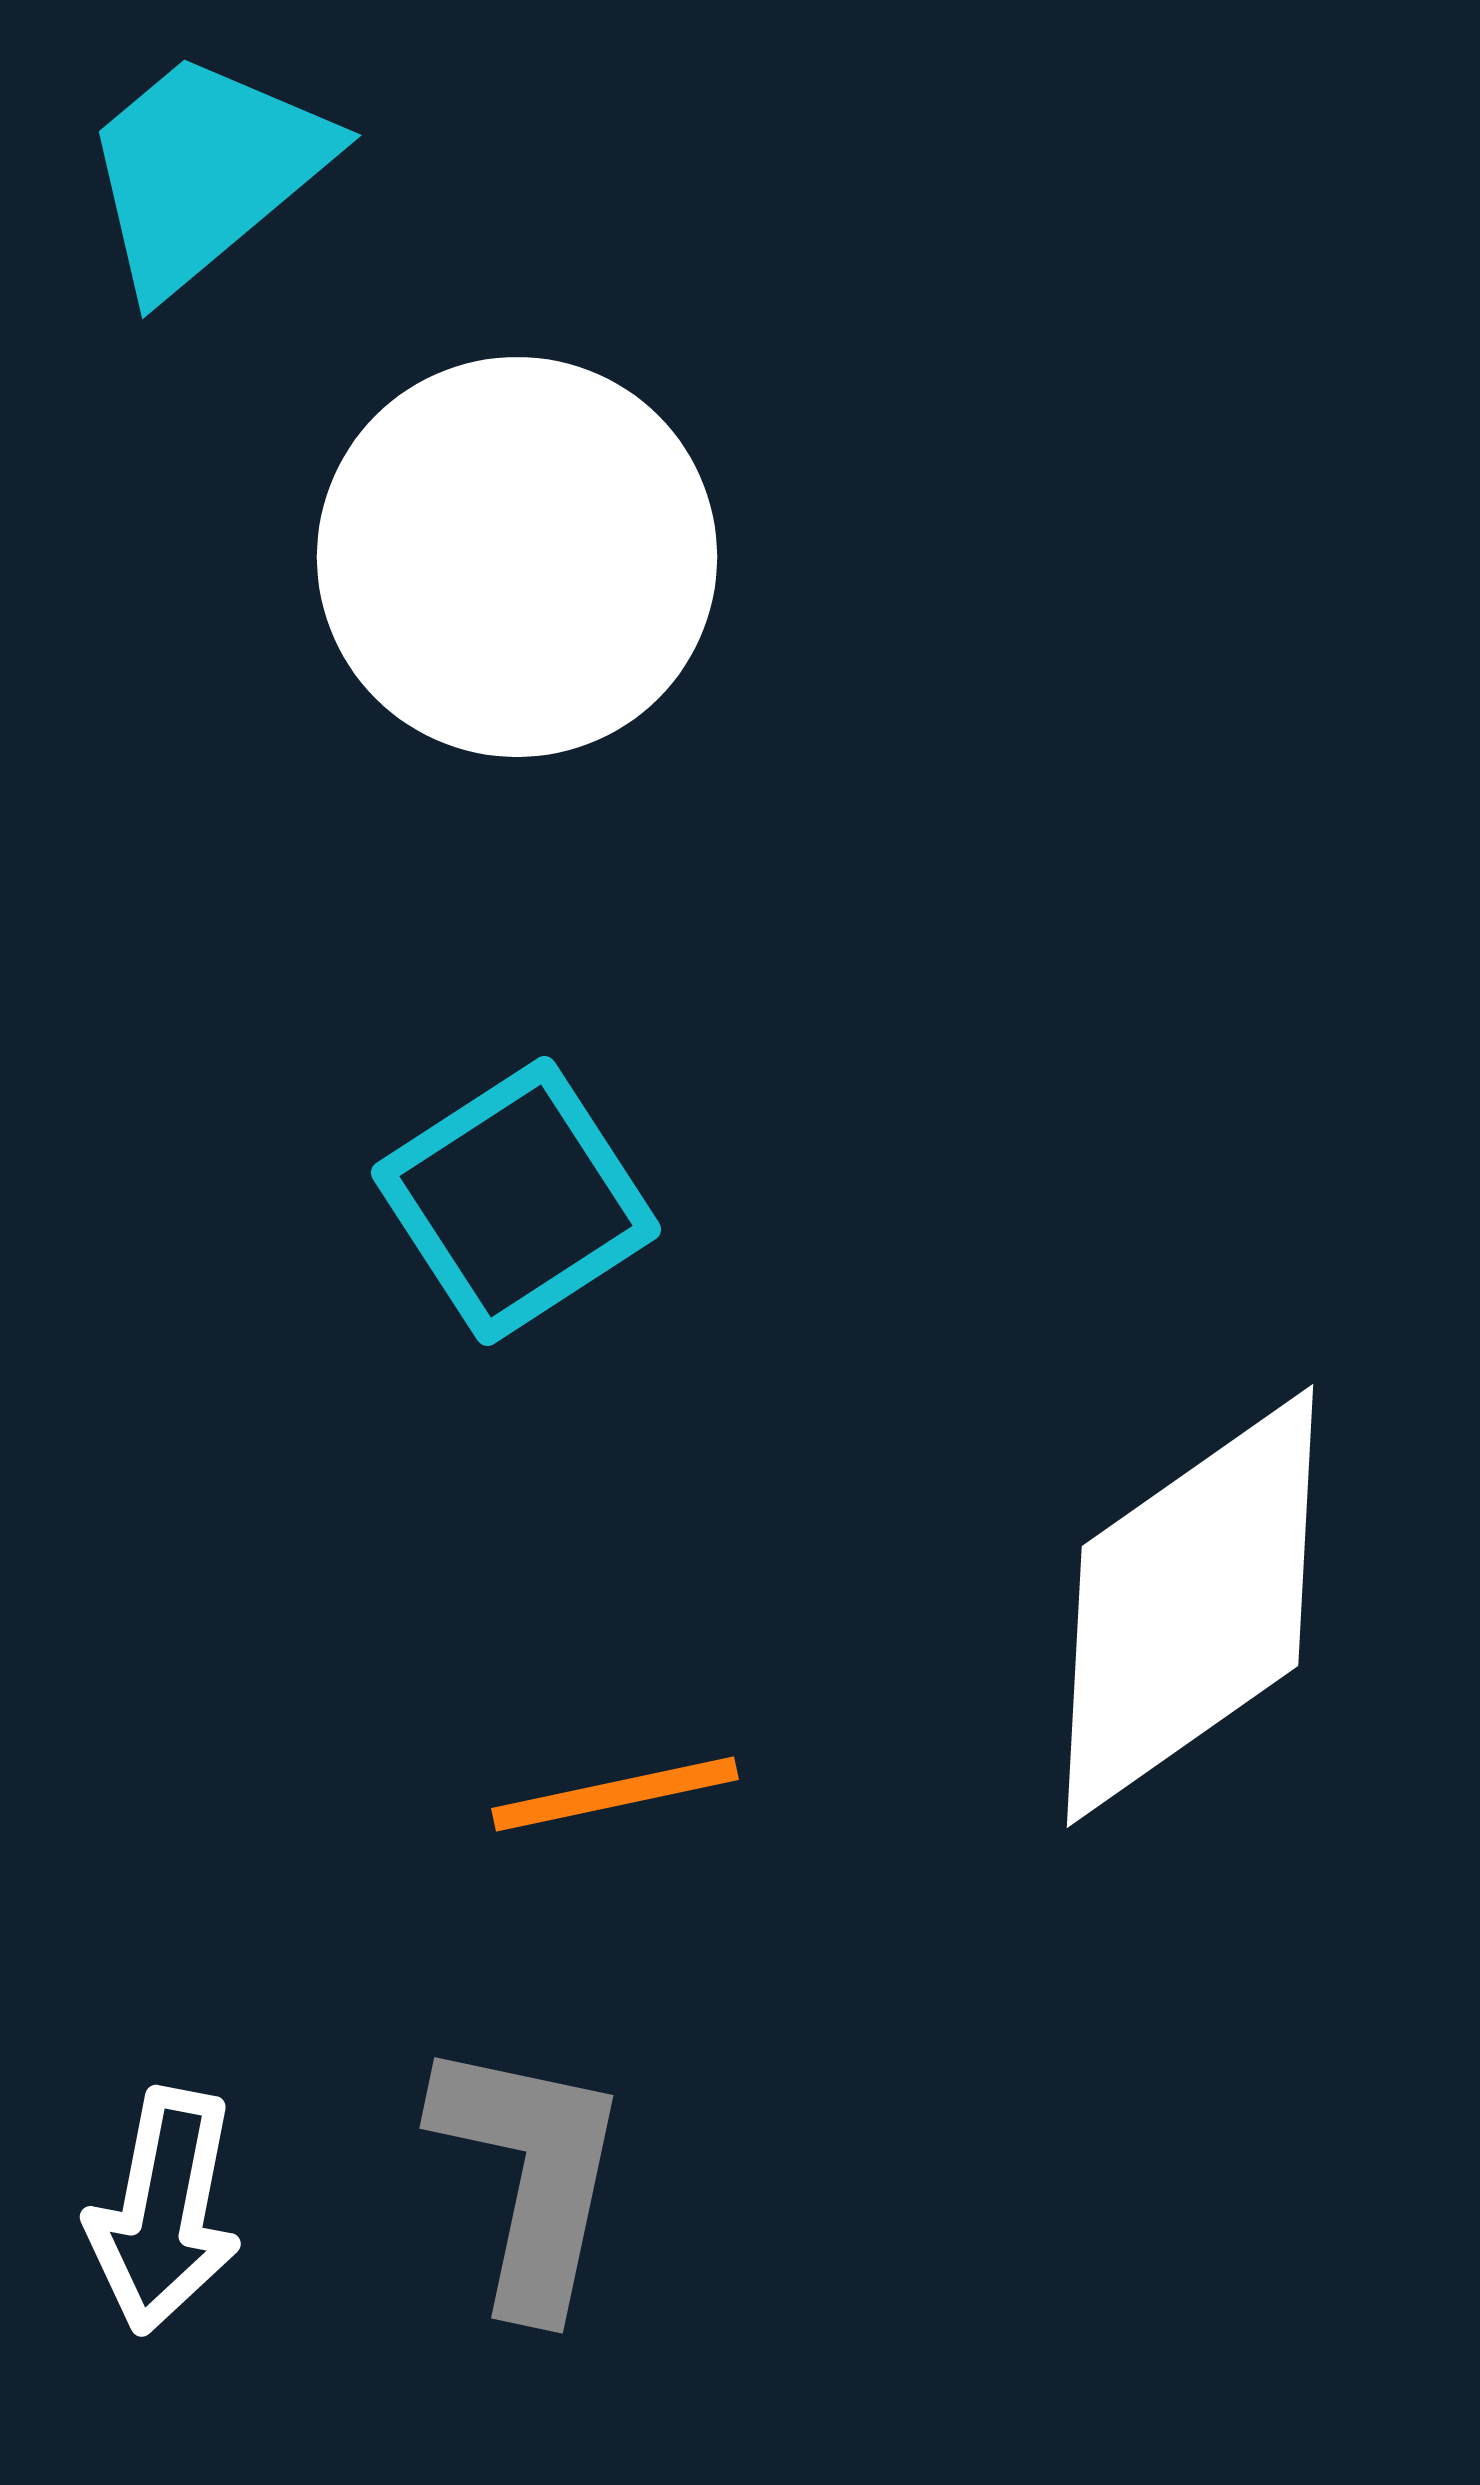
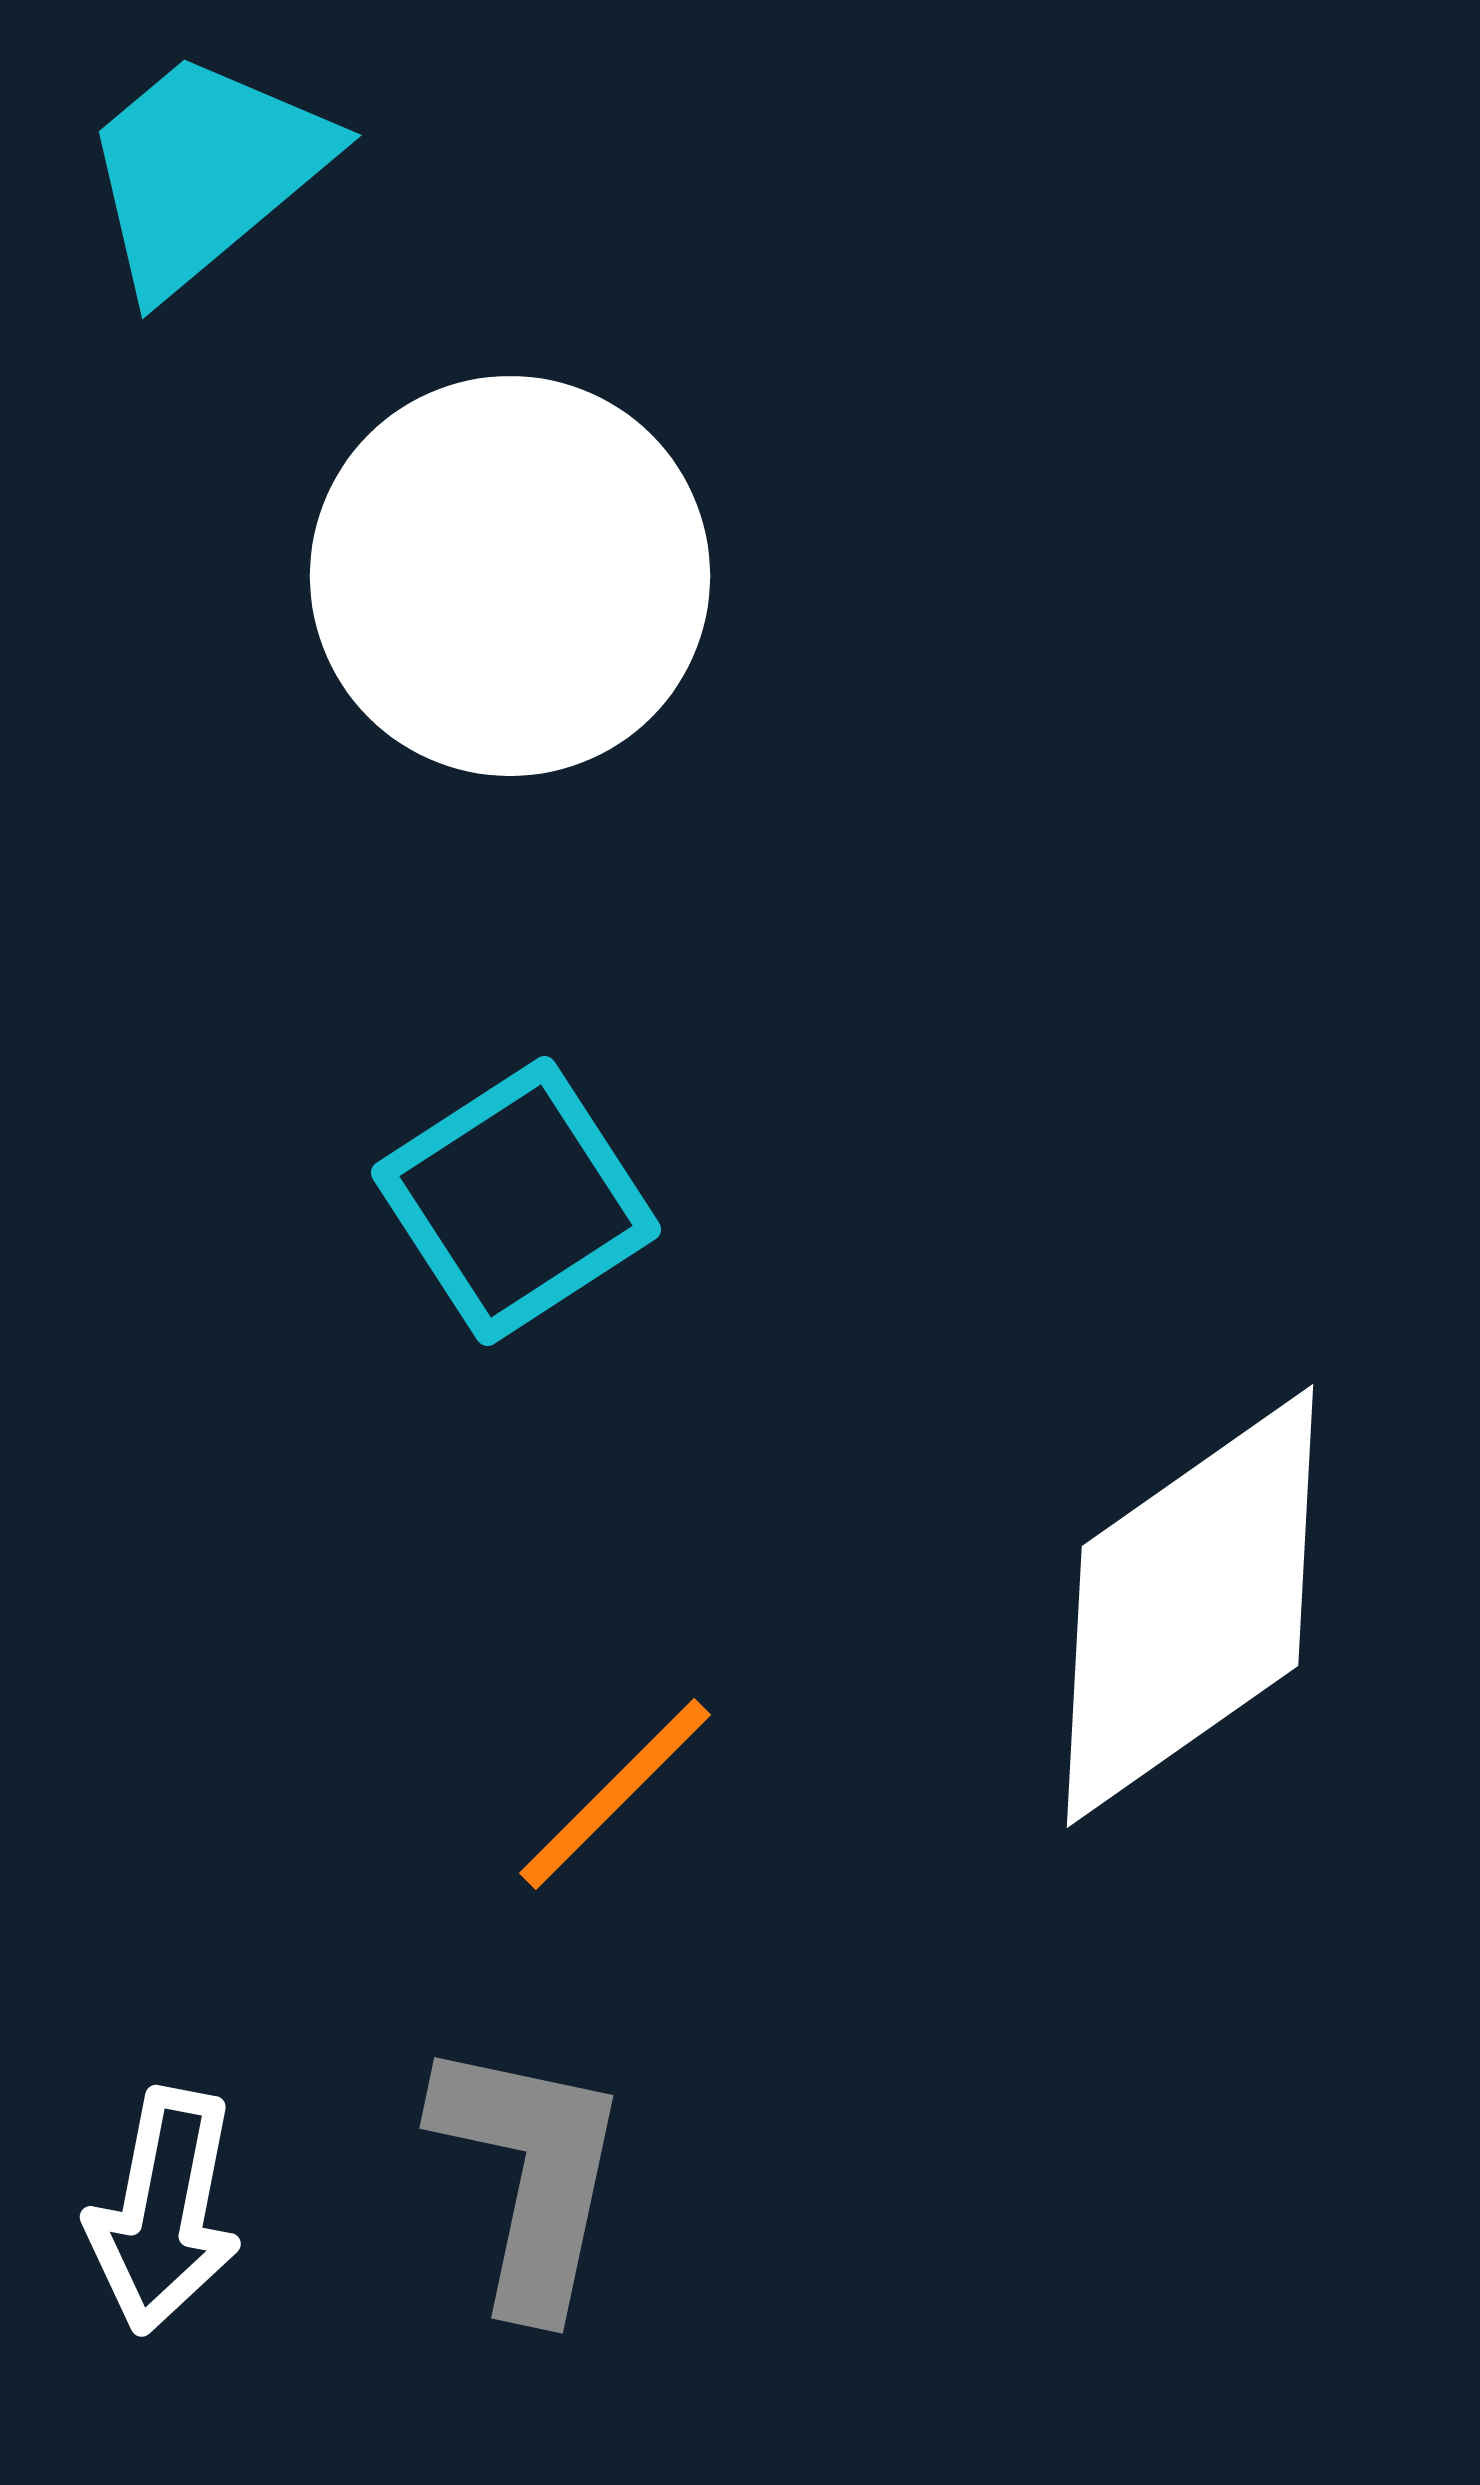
white circle: moved 7 px left, 19 px down
orange line: rotated 33 degrees counterclockwise
